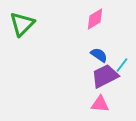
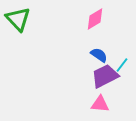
green triangle: moved 4 px left, 5 px up; rotated 28 degrees counterclockwise
